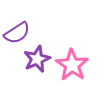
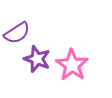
purple star: rotated 28 degrees counterclockwise
